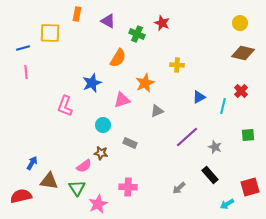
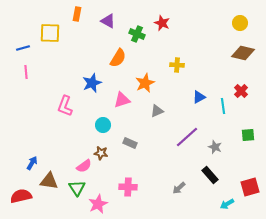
cyan line: rotated 21 degrees counterclockwise
